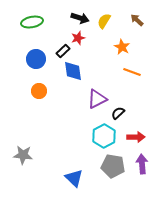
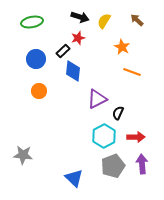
black arrow: moved 1 px up
blue diamond: rotated 15 degrees clockwise
black semicircle: rotated 24 degrees counterclockwise
gray pentagon: rotated 30 degrees counterclockwise
